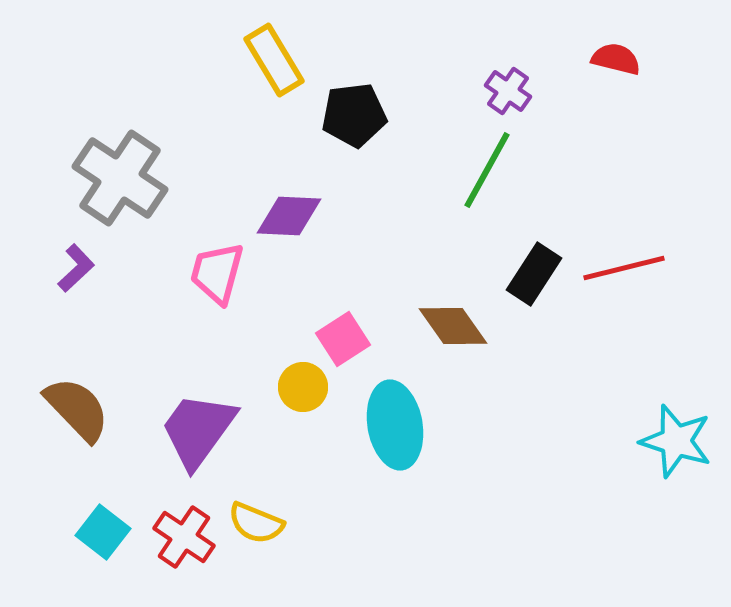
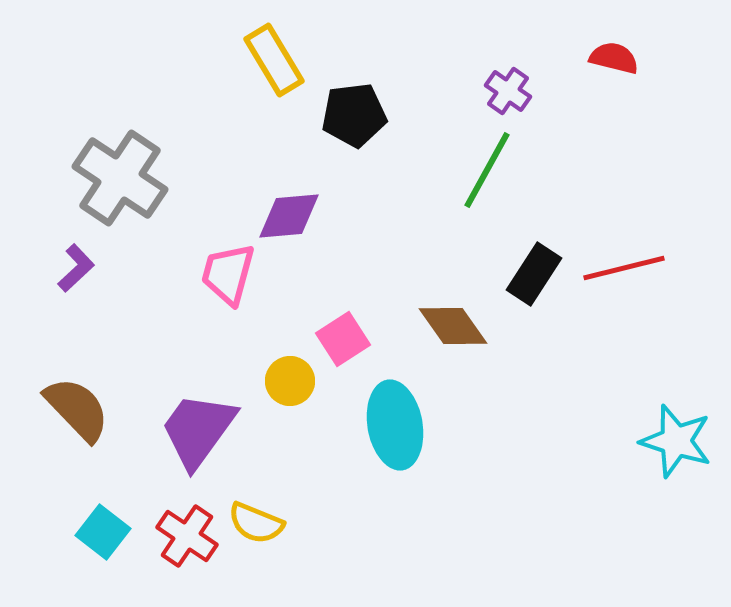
red semicircle: moved 2 px left, 1 px up
purple diamond: rotated 8 degrees counterclockwise
pink trapezoid: moved 11 px right, 1 px down
yellow circle: moved 13 px left, 6 px up
red cross: moved 3 px right, 1 px up
